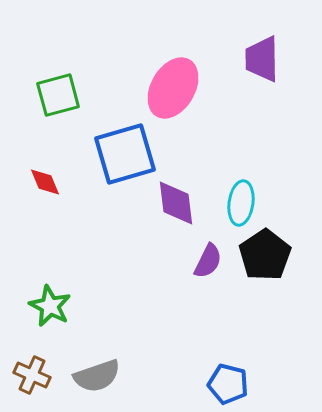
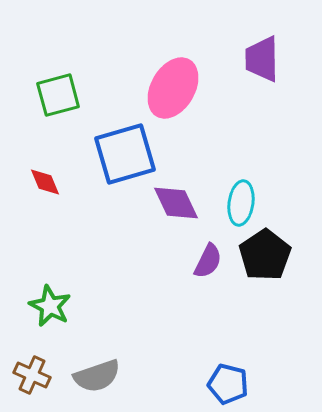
purple diamond: rotated 18 degrees counterclockwise
